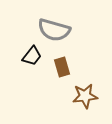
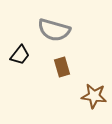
black trapezoid: moved 12 px left, 1 px up
brown star: moved 9 px right; rotated 15 degrees clockwise
